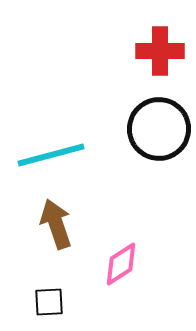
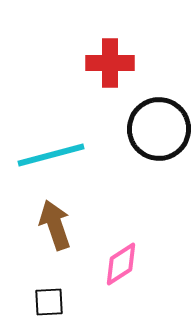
red cross: moved 50 px left, 12 px down
brown arrow: moved 1 px left, 1 px down
